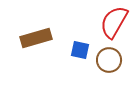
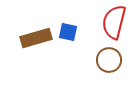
red semicircle: rotated 16 degrees counterclockwise
blue square: moved 12 px left, 18 px up
